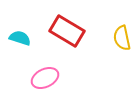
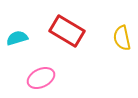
cyan semicircle: moved 3 px left; rotated 35 degrees counterclockwise
pink ellipse: moved 4 px left
